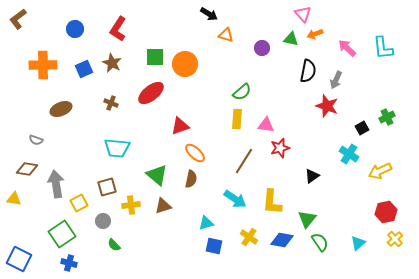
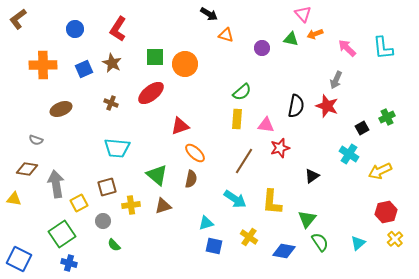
black semicircle at (308, 71): moved 12 px left, 35 px down
blue diamond at (282, 240): moved 2 px right, 11 px down
